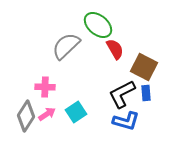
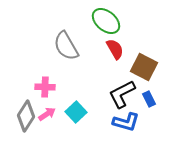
green ellipse: moved 8 px right, 4 px up
gray semicircle: rotated 76 degrees counterclockwise
blue rectangle: moved 3 px right, 6 px down; rotated 21 degrees counterclockwise
cyan square: rotated 10 degrees counterclockwise
blue L-shape: moved 1 px down
